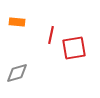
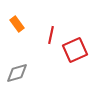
orange rectangle: moved 2 px down; rotated 49 degrees clockwise
red square: moved 1 px right, 2 px down; rotated 15 degrees counterclockwise
